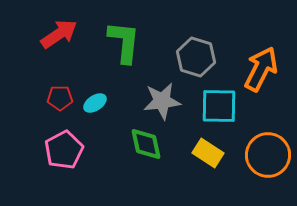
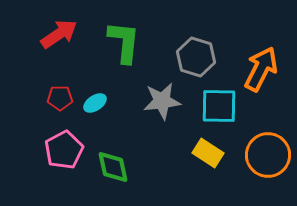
green diamond: moved 33 px left, 23 px down
